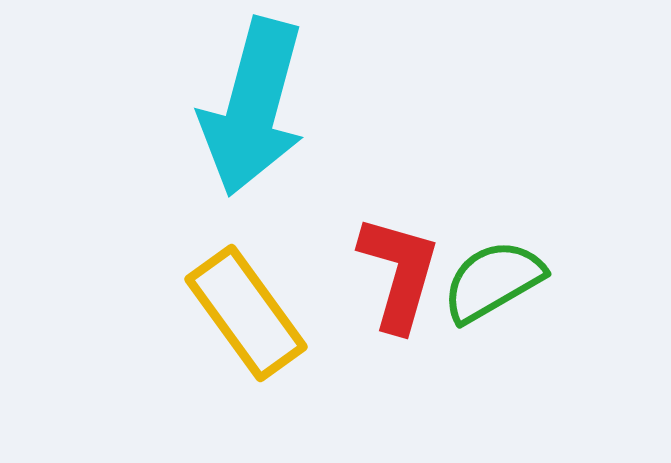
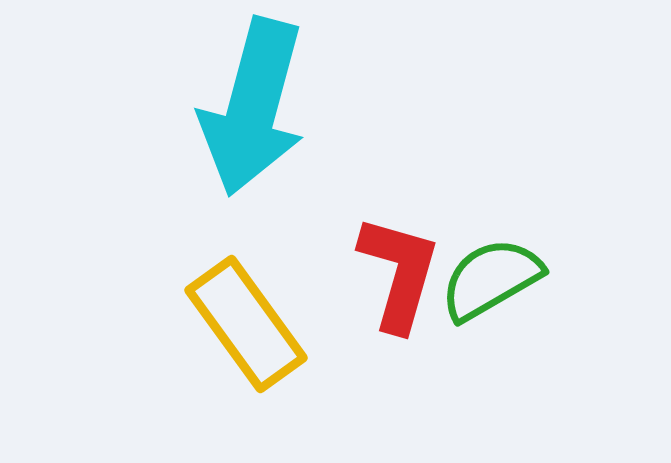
green semicircle: moved 2 px left, 2 px up
yellow rectangle: moved 11 px down
